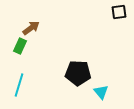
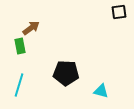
green rectangle: rotated 35 degrees counterclockwise
black pentagon: moved 12 px left
cyan triangle: moved 1 px up; rotated 35 degrees counterclockwise
